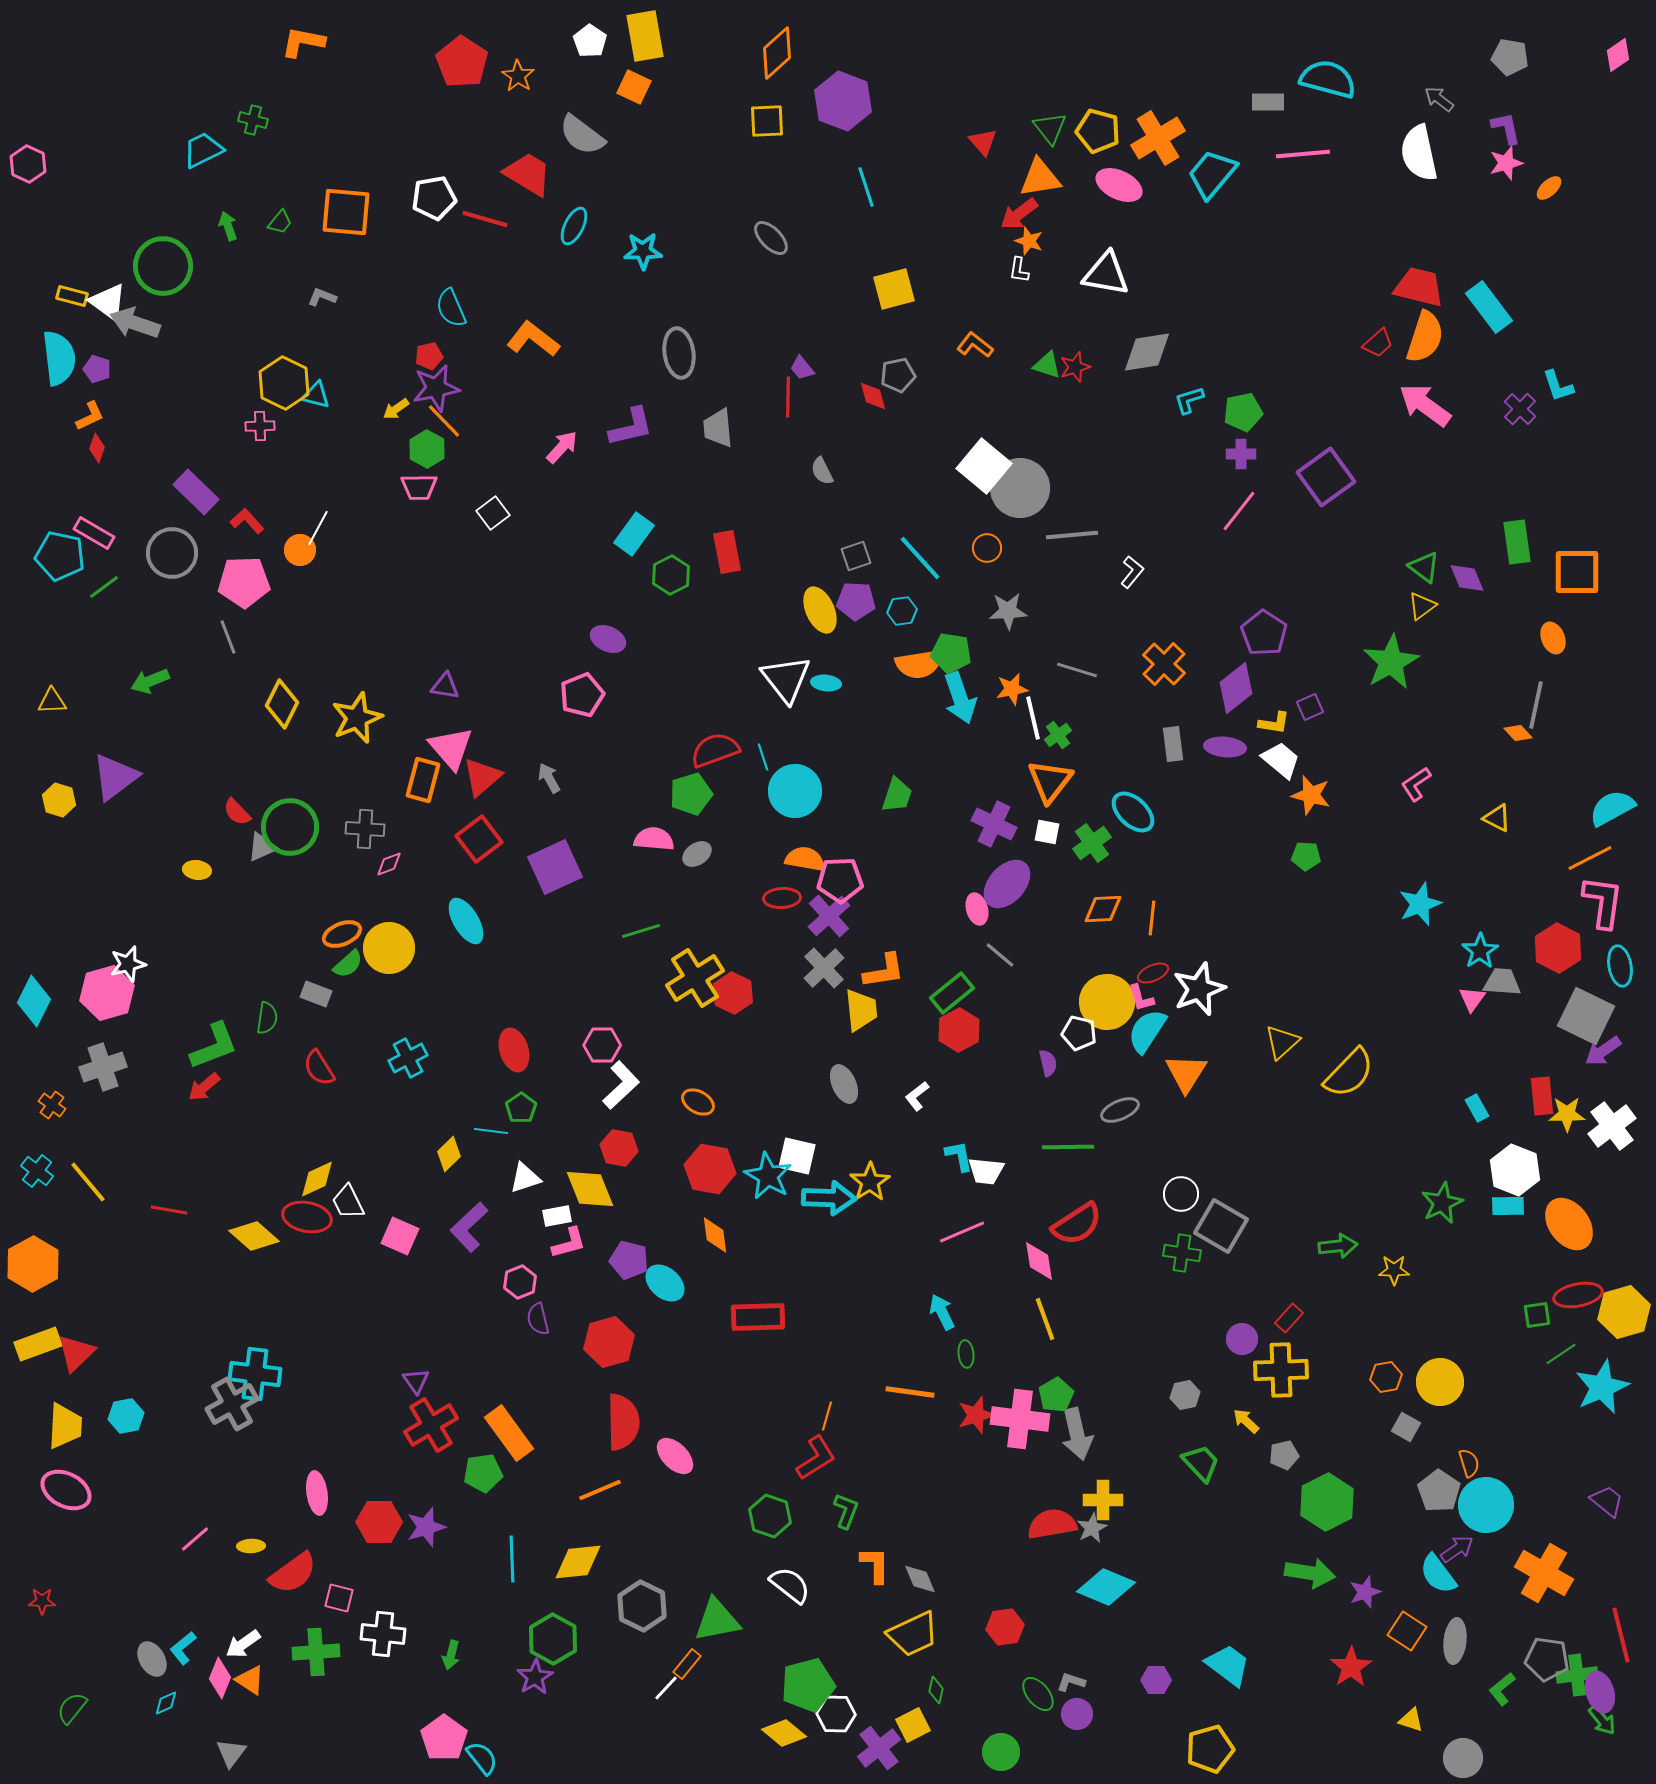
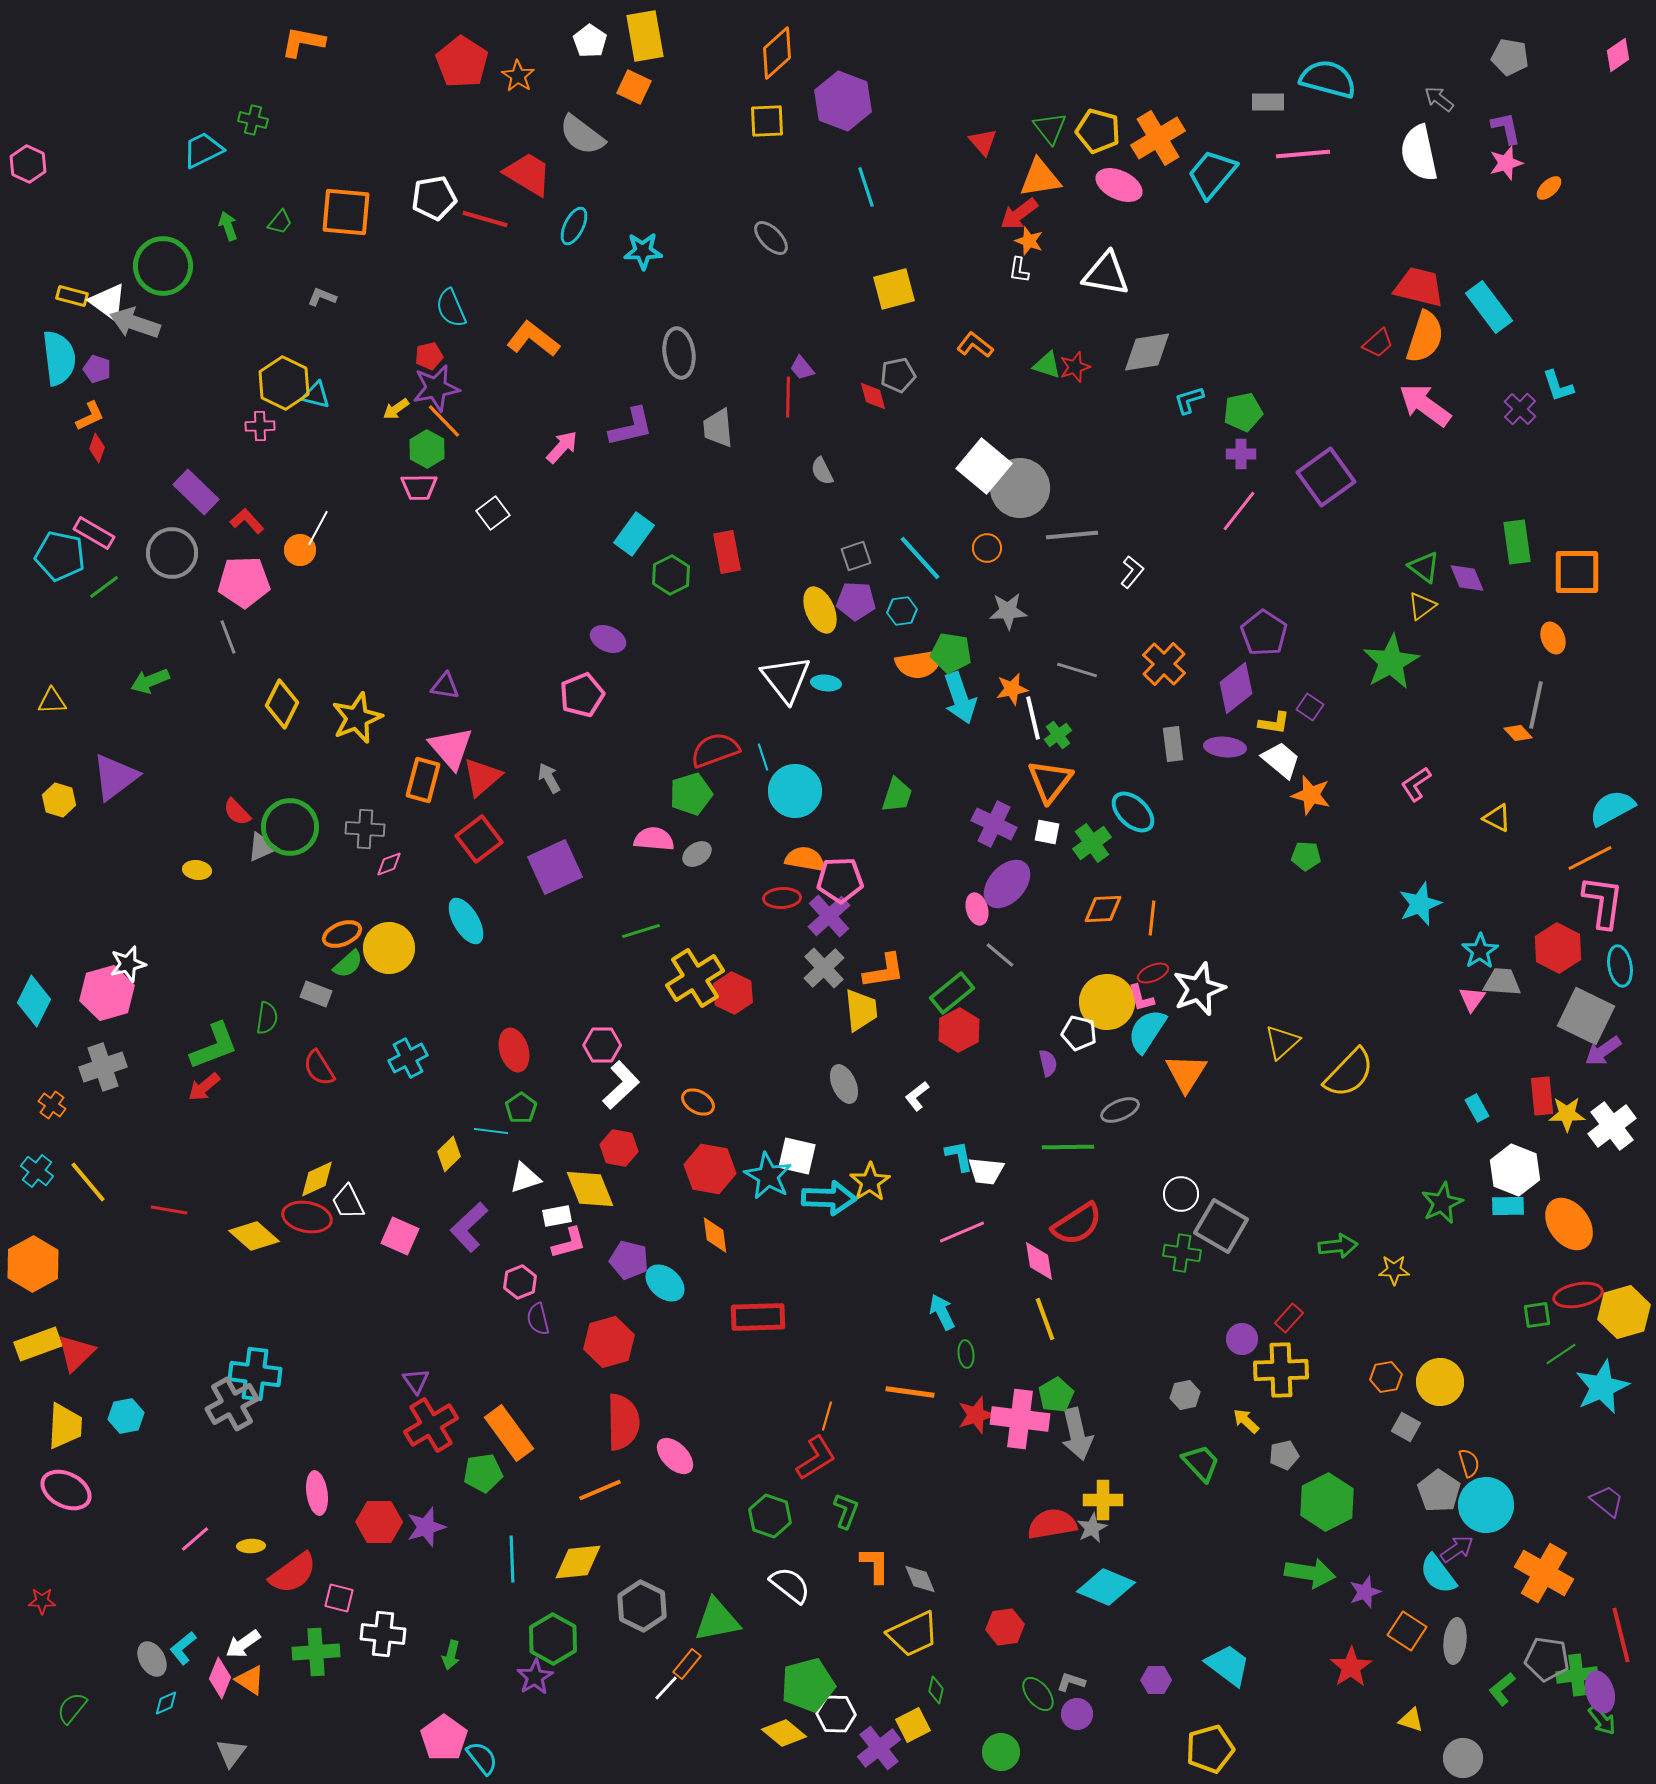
purple square at (1310, 707): rotated 32 degrees counterclockwise
